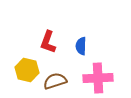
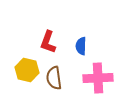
brown semicircle: moved 1 px left, 3 px up; rotated 80 degrees counterclockwise
